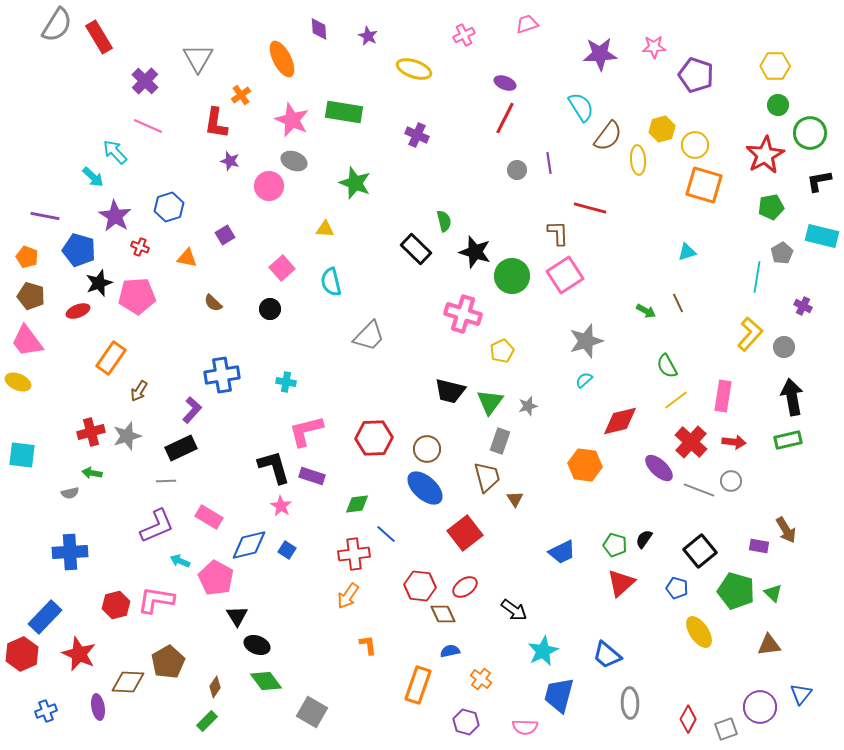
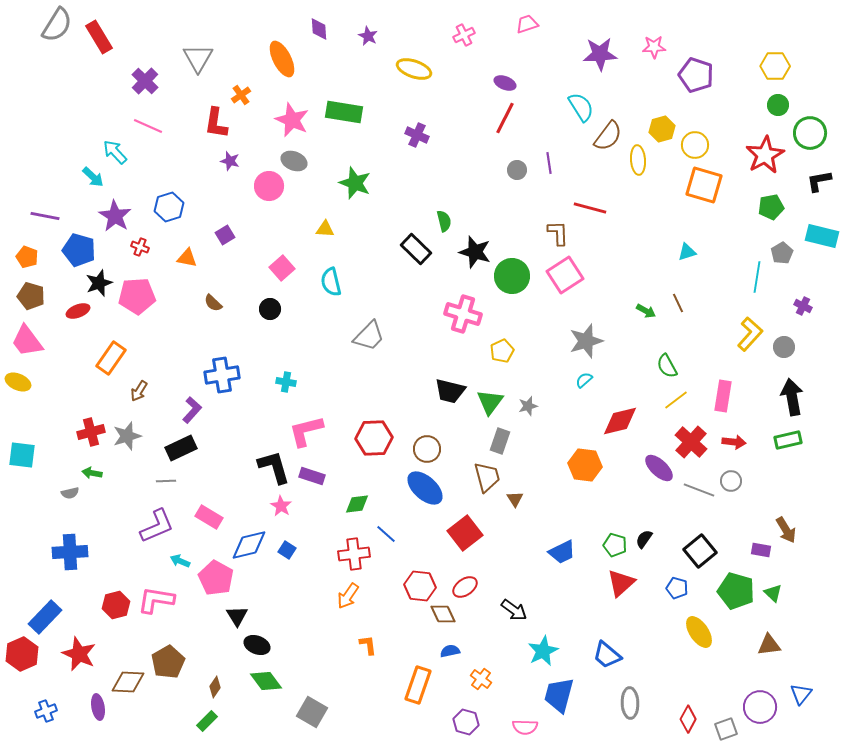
purple rectangle at (759, 546): moved 2 px right, 4 px down
